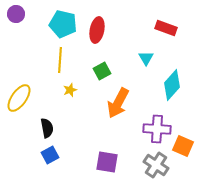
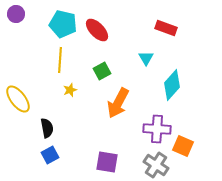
red ellipse: rotated 55 degrees counterclockwise
yellow ellipse: moved 1 px left, 1 px down; rotated 72 degrees counterclockwise
